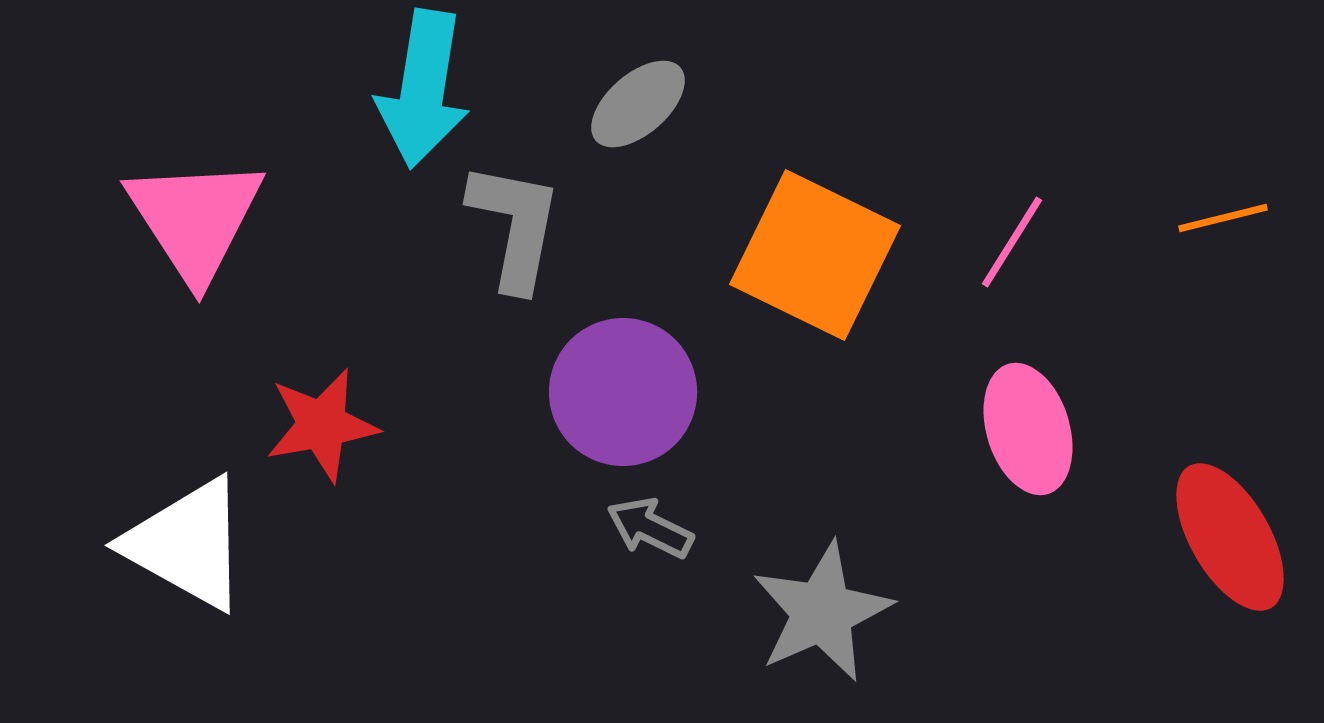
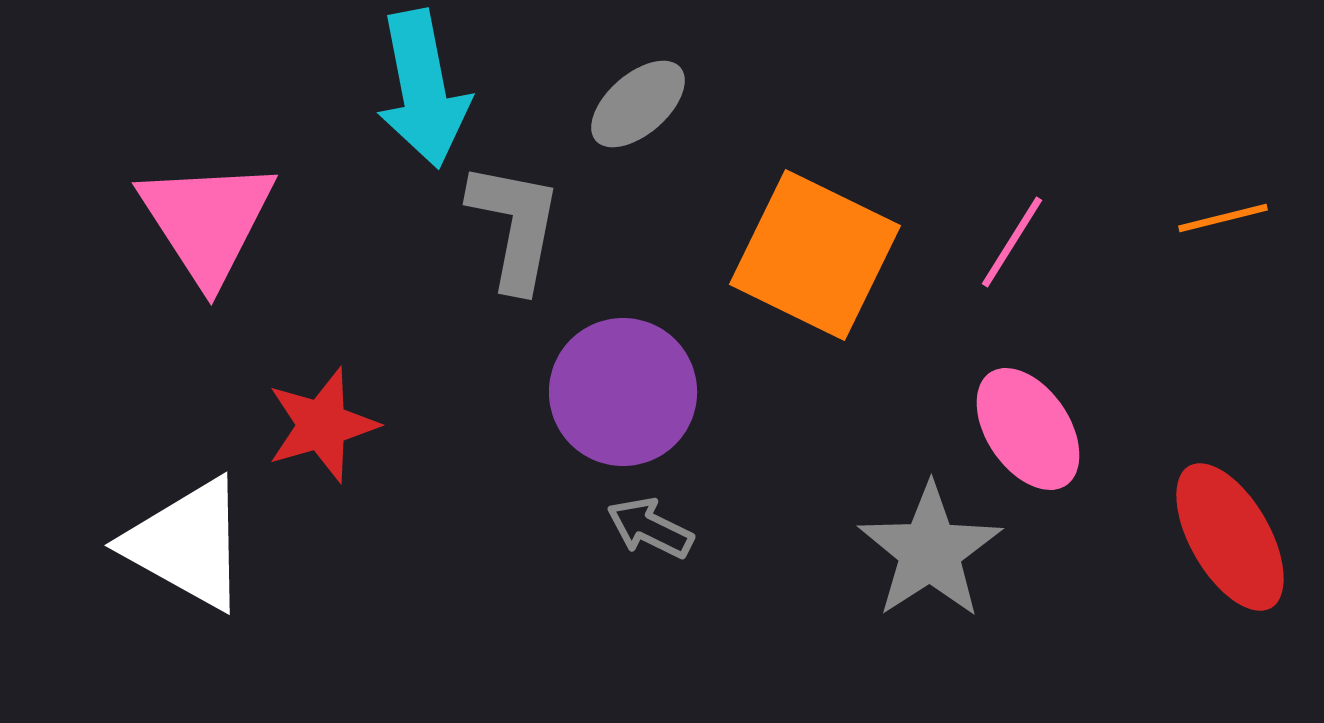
cyan arrow: rotated 20 degrees counterclockwise
pink triangle: moved 12 px right, 2 px down
red star: rotated 6 degrees counterclockwise
pink ellipse: rotated 17 degrees counterclockwise
gray star: moved 108 px right, 61 px up; rotated 9 degrees counterclockwise
